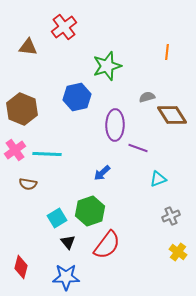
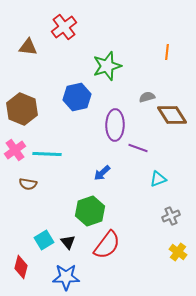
cyan square: moved 13 px left, 22 px down
